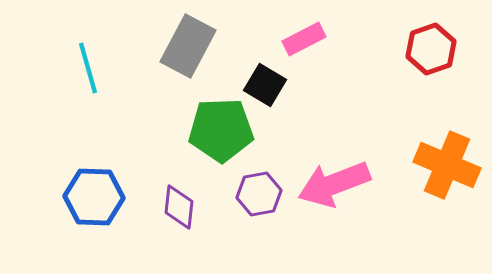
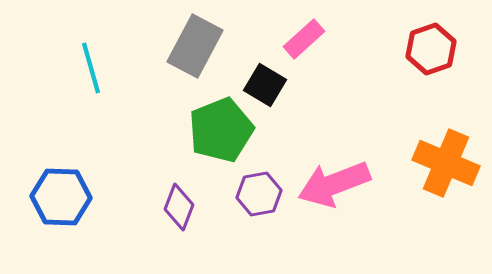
pink rectangle: rotated 15 degrees counterclockwise
gray rectangle: moved 7 px right
cyan line: moved 3 px right
green pentagon: rotated 20 degrees counterclockwise
orange cross: moved 1 px left, 2 px up
blue hexagon: moved 33 px left
purple diamond: rotated 15 degrees clockwise
